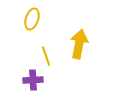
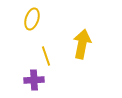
yellow arrow: moved 3 px right
purple cross: moved 1 px right
